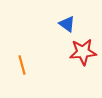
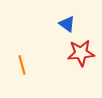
red star: moved 2 px left, 1 px down
